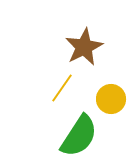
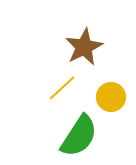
yellow line: rotated 12 degrees clockwise
yellow circle: moved 2 px up
